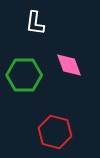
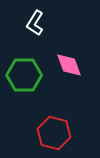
white L-shape: rotated 25 degrees clockwise
red hexagon: moved 1 px left, 1 px down
